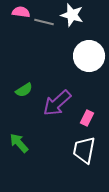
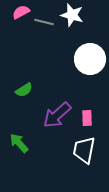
pink semicircle: rotated 36 degrees counterclockwise
white circle: moved 1 px right, 3 px down
purple arrow: moved 12 px down
pink rectangle: rotated 28 degrees counterclockwise
